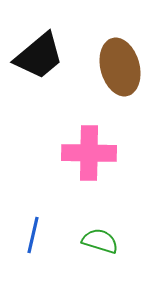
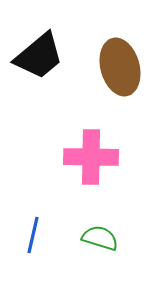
pink cross: moved 2 px right, 4 px down
green semicircle: moved 3 px up
